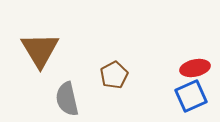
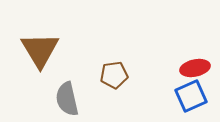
brown pentagon: rotated 20 degrees clockwise
